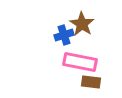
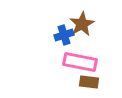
brown star: rotated 10 degrees clockwise
brown rectangle: moved 2 px left
